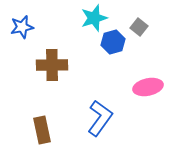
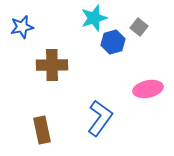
pink ellipse: moved 2 px down
